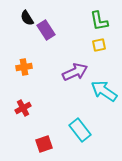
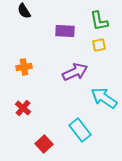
black semicircle: moved 3 px left, 7 px up
purple rectangle: moved 19 px right, 1 px down; rotated 54 degrees counterclockwise
cyan arrow: moved 7 px down
red cross: rotated 21 degrees counterclockwise
red square: rotated 24 degrees counterclockwise
